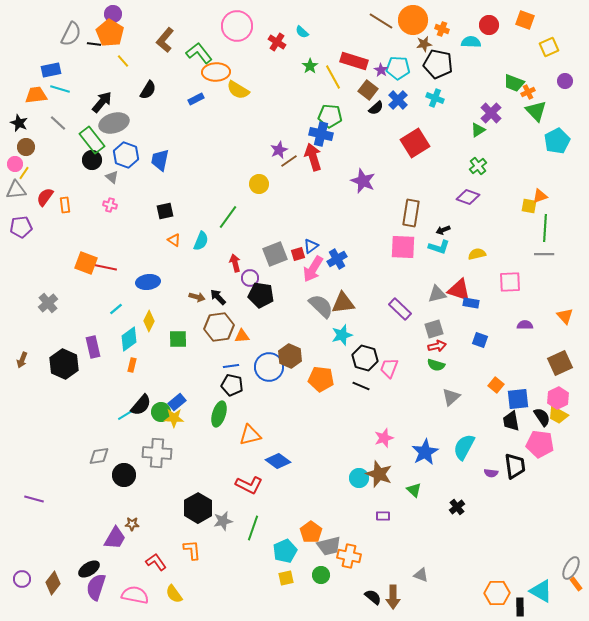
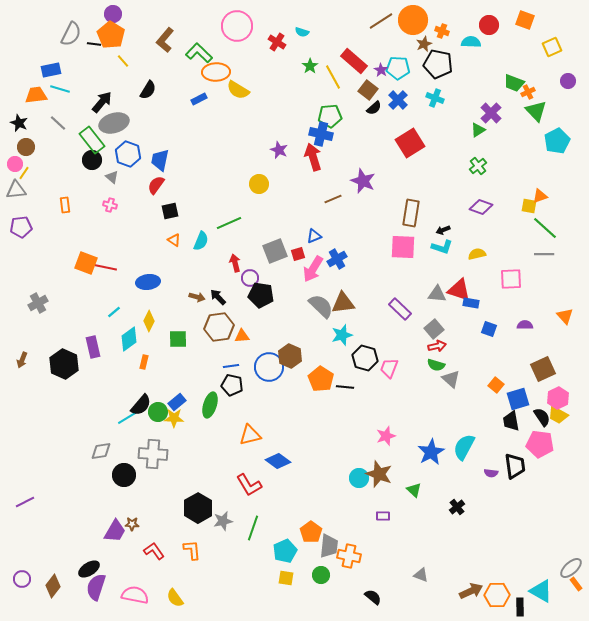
brown line at (381, 21): rotated 65 degrees counterclockwise
orange cross at (442, 29): moved 2 px down
cyan semicircle at (302, 32): rotated 24 degrees counterclockwise
orange pentagon at (110, 33): moved 1 px right, 2 px down
brown star at (424, 44): rotated 14 degrees counterclockwise
yellow square at (549, 47): moved 3 px right
green L-shape at (199, 53): rotated 8 degrees counterclockwise
red rectangle at (354, 61): rotated 24 degrees clockwise
purple circle at (565, 81): moved 3 px right
blue rectangle at (196, 99): moved 3 px right
black semicircle at (376, 108): moved 2 px left
green pentagon at (330, 116): rotated 10 degrees counterclockwise
red square at (415, 143): moved 5 px left
purple star at (279, 150): rotated 24 degrees counterclockwise
blue hexagon at (126, 155): moved 2 px right, 1 px up
brown line at (289, 161): moved 44 px right, 38 px down; rotated 12 degrees clockwise
red semicircle at (45, 197): moved 111 px right, 12 px up
purple diamond at (468, 197): moved 13 px right, 10 px down
black square at (165, 211): moved 5 px right
green line at (228, 217): moved 1 px right, 6 px down; rotated 30 degrees clockwise
green line at (545, 228): rotated 52 degrees counterclockwise
blue triangle at (311, 246): moved 3 px right, 10 px up; rotated 14 degrees clockwise
cyan L-shape at (439, 247): moved 3 px right
gray square at (275, 254): moved 3 px up
pink square at (510, 282): moved 1 px right, 3 px up
gray triangle at (437, 294): rotated 18 degrees clockwise
gray cross at (48, 303): moved 10 px left; rotated 12 degrees clockwise
cyan line at (116, 309): moved 2 px left, 3 px down
gray square at (434, 329): rotated 24 degrees counterclockwise
blue square at (480, 340): moved 9 px right, 11 px up
brown square at (560, 363): moved 17 px left, 6 px down
orange rectangle at (132, 365): moved 12 px right, 3 px up
orange pentagon at (321, 379): rotated 25 degrees clockwise
black line at (361, 386): moved 16 px left, 1 px down; rotated 18 degrees counterclockwise
gray triangle at (451, 397): moved 18 px up; rotated 36 degrees counterclockwise
blue square at (518, 399): rotated 10 degrees counterclockwise
green circle at (161, 412): moved 3 px left
cyan line at (127, 414): moved 4 px down
green ellipse at (219, 414): moved 9 px left, 9 px up
pink star at (384, 438): moved 2 px right, 2 px up
blue star at (425, 452): moved 6 px right
gray cross at (157, 453): moved 4 px left, 1 px down
gray diamond at (99, 456): moved 2 px right, 5 px up
red L-shape at (249, 485): rotated 32 degrees clockwise
purple line at (34, 499): moved 9 px left, 3 px down; rotated 42 degrees counterclockwise
purple trapezoid at (115, 538): moved 7 px up
gray trapezoid at (329, 546): rotated 70 degrees counterclockwise
red L-shape at (156, 562): moved 2 px left, 11 px up
gray ellipse at (571, 568): rotated 20 degrees clockwise
yellow square at (286, 578): rotated 21 degrees clockwise
brown diamond at (53, 583): moved 3 px down
orange hexagon at (497, 593): moved 2 px down
yellow semicircle at (174, 594): moved 1 px right, 4 px down
brown arrow at (393, 597): moved 78 px right, 6 px up; rotated 115 degrees counterclockwise
